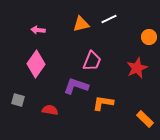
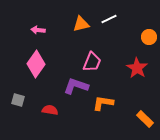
pink trapezoid: moved 1 px down
red star: rotated 15 degrees counterclockwise
